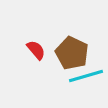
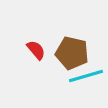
brown pentagon: rotated 12 degrees counterclockwise
